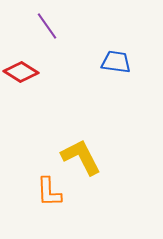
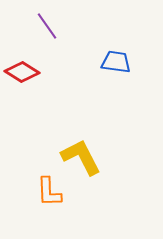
red diamond: moved 1 px right
